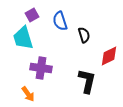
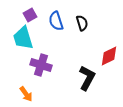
purple square: moved 2 px left
blue semicircle: moved 4 px left
black semicircle: moved 2 px left, 12 px up
purple cross: moved 3 px up; rotated 10 degrees clockwise
black L-shape: moved 3 px up; rotated 15 degrees clockwise
orange arrow: moved 2 px left
